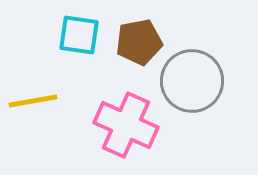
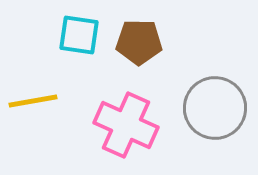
brown pentagon: rotated 12 degrees clockwise
gray circle: moved 23 px right, 27 px down
